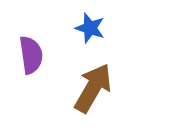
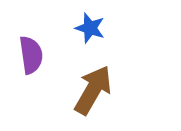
brown arrow: moved 2 px down
